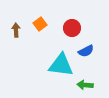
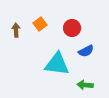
cyan triangle: moved 4 px left, 1 px up
